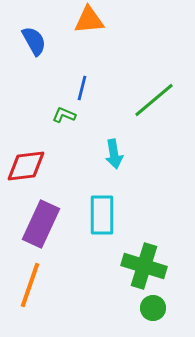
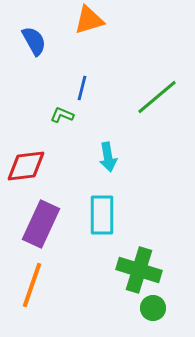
orange triangle: rotated 12 degrees counterclockwise
green line: moved 3 px right, 3 px up
green L-shape: moved 2 px left
cyan arrow: moved 6 px left, 3 px down
green cross: moved 5 px left, 4 px down
orange line: moved 2 px right
